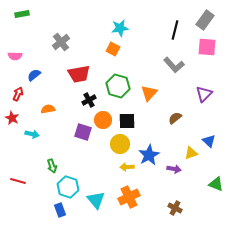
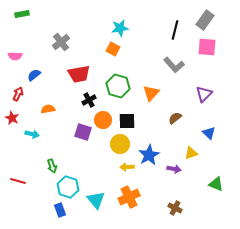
orange triangle: moved 2 px right
blue triangle: moved 8 px up
